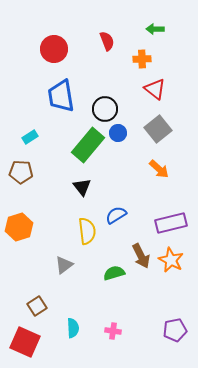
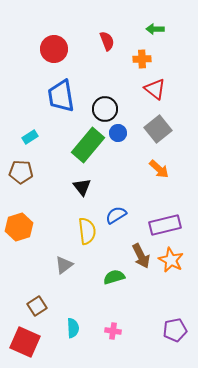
purple rectangle: moved 6 px left, 2 px down
green semicircle: moved 4 px down
